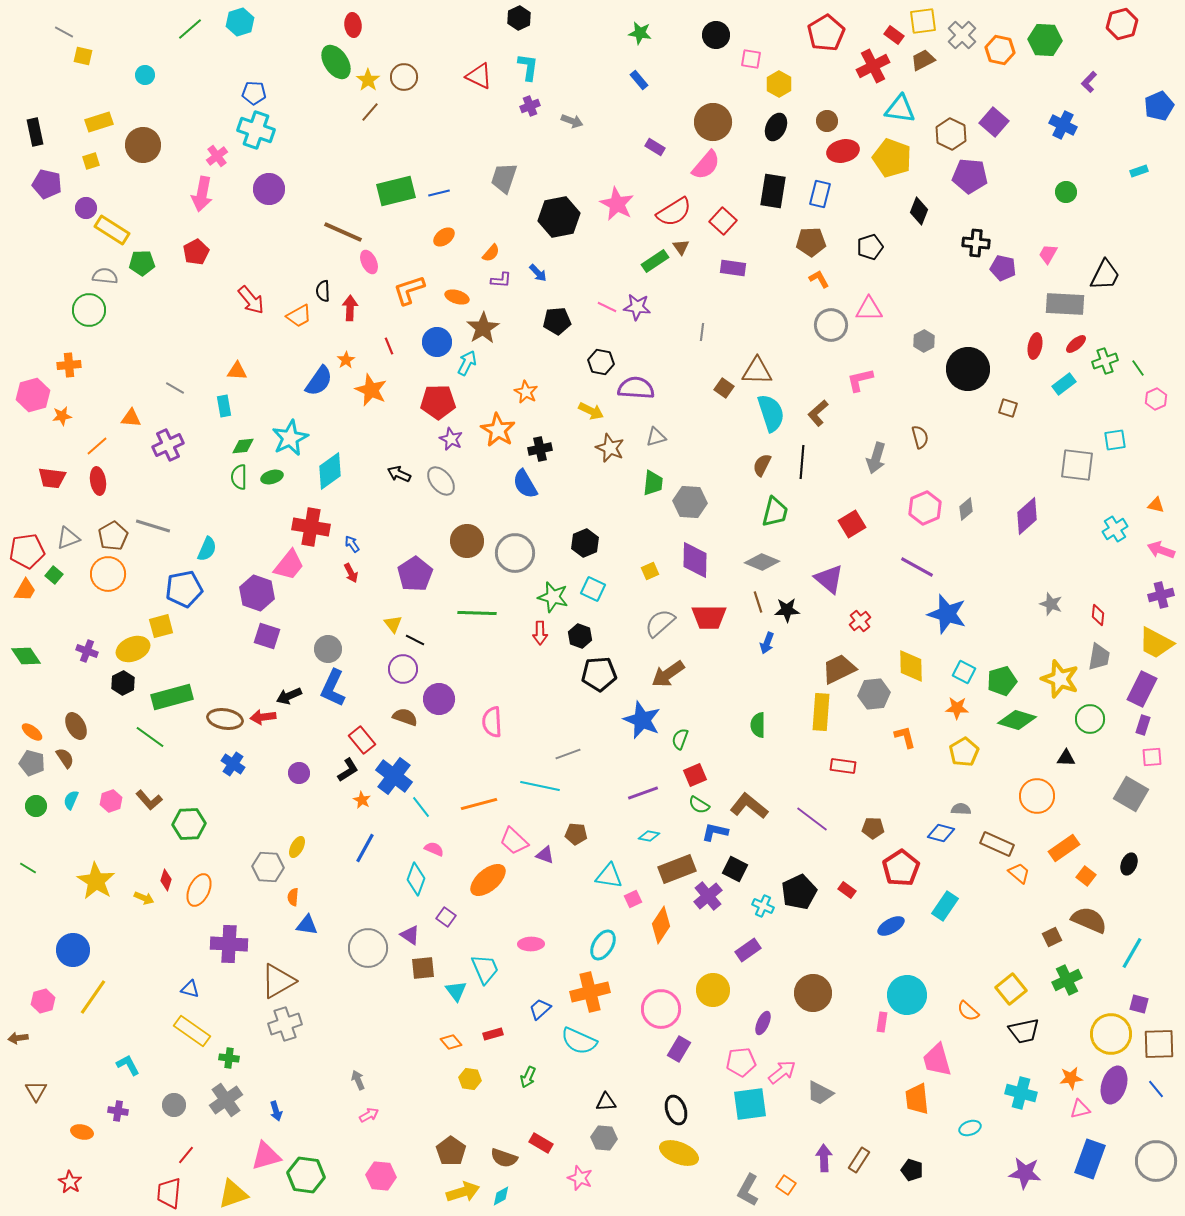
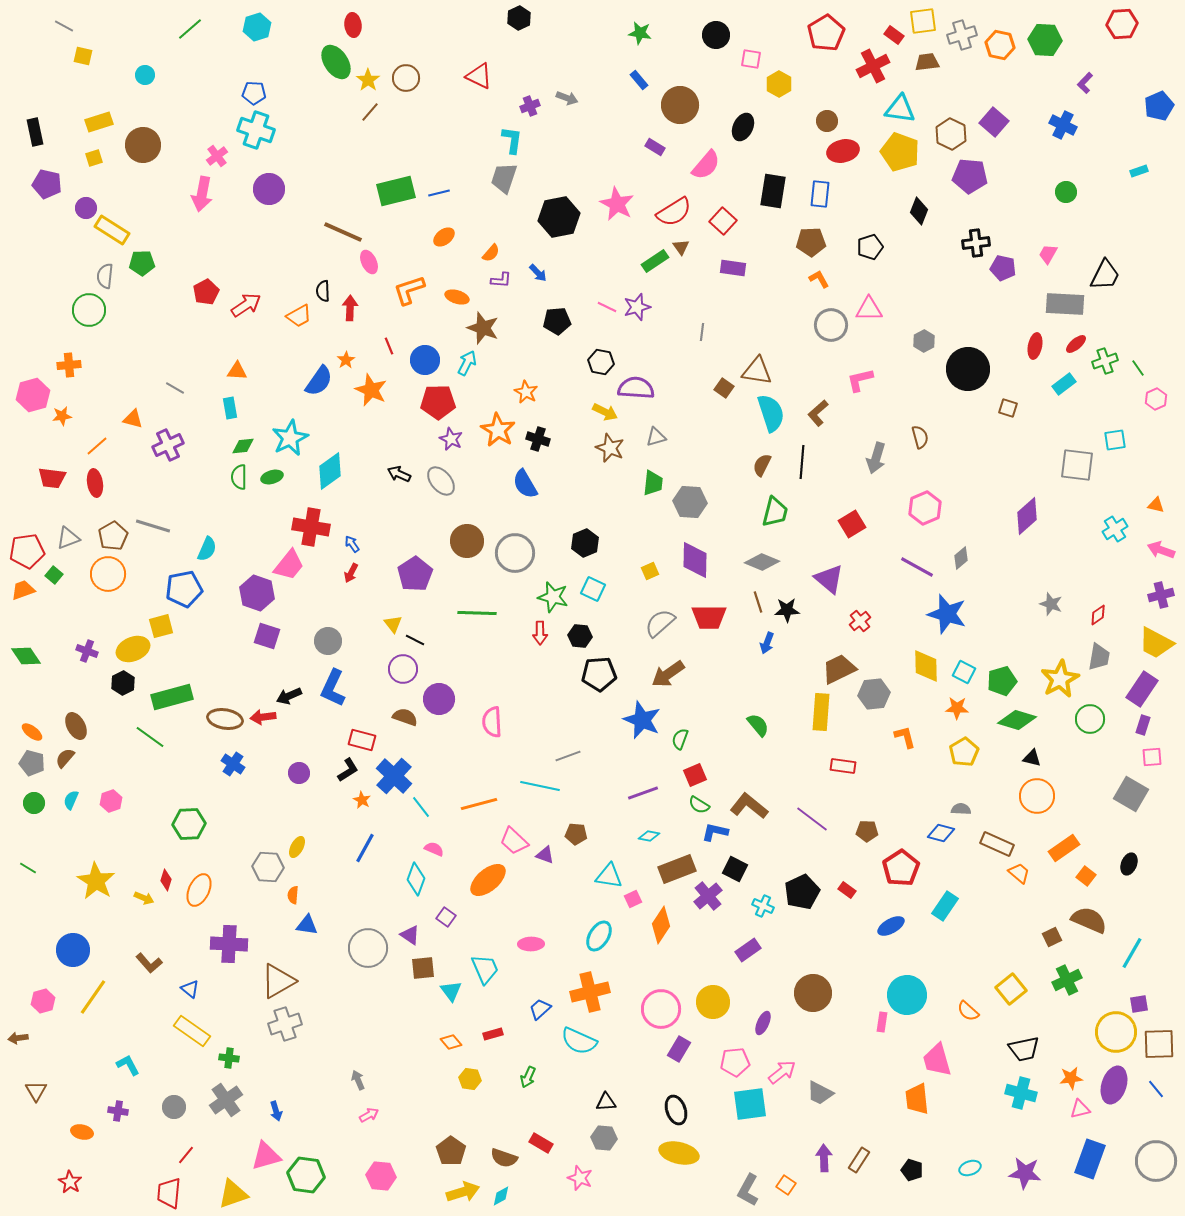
cyan hexagon at (240, 22): moved 17 px right, 5 px down
red hexagon at (1122, 24): rotated 12 degrees clockwise
gray line at (64, 32): moved 6 px up
gray cross at (962, 35): rotated 28 degrees clockwise
orange hexagon at (1000, 50): moved 5 px up
brown trapezoid at (923, 60): moved 4 px right, 2 px down; rotated 20 degrees clockwise
cyan L-shape at (528, 67): moved 16 px left, 73 px down
brown circle at (404, 77): moved 2 px right, 1 px down
purple L-shape at (1089, 82): moved 4 px left, 1 px down
gray arrow at (572, 121): moved 5 px left, 23 px up
brown circle at (713, 122): moved 33 px left, 17 px up
black ellipse at (776, 127): moved 33 px left
yellow pentagon at (892, 158): moved 8 px right, 6 px up
yellow square at (91, 161): moved 3 px right, 3 px up
blue rectangle at (820, 194): rotated 8 degrees counterclockwise
black cross at (976, 243): rotated 12 degrees counterclockwise
red pentagon at (196, 252): moved 10 px right, 40 px down
gray semicircle at (105, 276): rotated 90 degrees counterclockwise
red arrow at (251, 300): moved 5 px left, 5 px down; rotated 84 degrees counterclockwise
purple star at (637, 307): rotated 24 degrees counterclockwise
brown star at (483, 328): rotated 20 degrees counterclockwise
blue circle at (437, 342): moved 12 px left, 18 px down
brown triangle at (757, 371): rotated 8 degrees clockwise
cyan rectangle at (224, 406): moved 6 px right, 2 px down
yellow arrow at (591, 411): moved 14 px right, 1 px down
orange triangle at (131, 418): moved 2 px right, 1 px down; rotated 10 degrees clockwise
black cross at (540, 449): moved 2 px left, 10 px up; rotated 30 degrees clockwise
red ellipse at (98, 481): moved 3 px left, 2 px down
gray diamond at (966, 509): moved 5 px left, 49 px down
red arrow at (351, 573): rotated 54 degrees clockwise
orange trapezoid at (25, 590): moved 2 px left; rotated 140 degrees counterclockwise
red diamond at (1098, 615): rotated 50 degrees clockwise
black hexagon at (580, 636): rotated 15 degrees counterclockwise
gray circle at (328, 649): moved 8 px up
yellow diamond at (911, 666): moved 15 px right
yellow star at (1060, 679): rotated 24 degrees clockwise
purple rectangle at (1142, 689): rotated 8 degrees clockwise
green semicircle at (758, 725): rotated 140 degrees clockwise
red rectangle at (362, 740): rotated 36 degrees counterclockwise
gray line at (568, 754): moved 2 px down
brown semicircle at (65, 758): rotated 105 degrees counterclockwise
black triangle at (1066, 758): moved 34 px left; rotated 12 degrees clockwise
blue cross at (394, 776): rotated 6 degrees clockwise
brown L-shape at (149, 800): moved 163 px down
green circle at (36, 806): moved 2 px left, 3 px up
brown pentagon at (873, 828): moved 6 px left, 3 px down
black pentagon at (799, 892): moved 3 px right
orange semicircle at (293, 897): moved 2 px up
cyan ellipse at (603, 945): moved 4 px left, 9 px up
blue triangle at (190, 989): rotated 24 degrees clockwise
yellow circle at (713, 990): moved 12 px down
cyan triangle at (456, 991): moved 5 px left
purple square at (1139, 1004): rotated 24 degrees counterclockwise
black trapezoid at (1024, 1031): moved 18 px down
yellow circle at (1111, 1034): moved 5 px right, 2 px up
pink pentagon at (741, 1062): moved 6 px left
gray circle at (174, 1105): moved 2 px down
cyan ellipse at (970, 1128): moved 40 px down
yellow ellipse at (679, 1153): rotated 9 degrees counterclockwise
